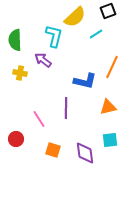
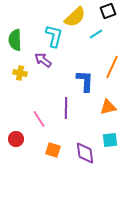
blue L-shape: rotated 100 degrees counterclockwise
